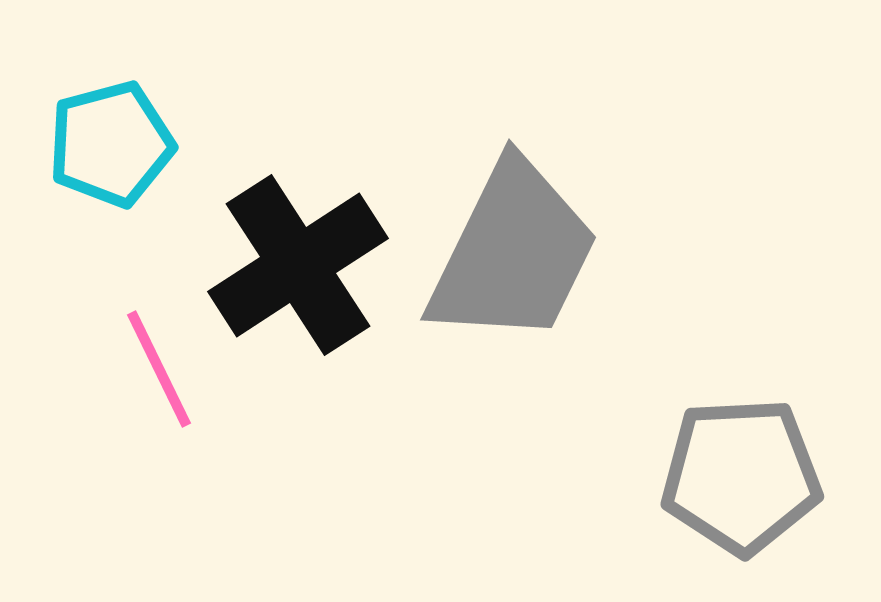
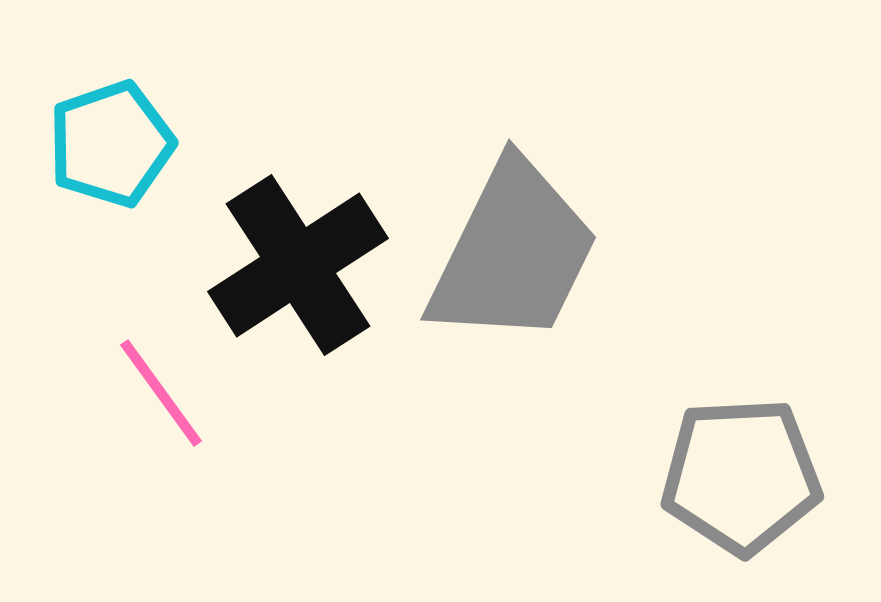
cyan pentagon: rotated 4 degrees counterclockwise
pink line: moved 2 px right, 24 px down; rotated 10 degrees counterclockwise
